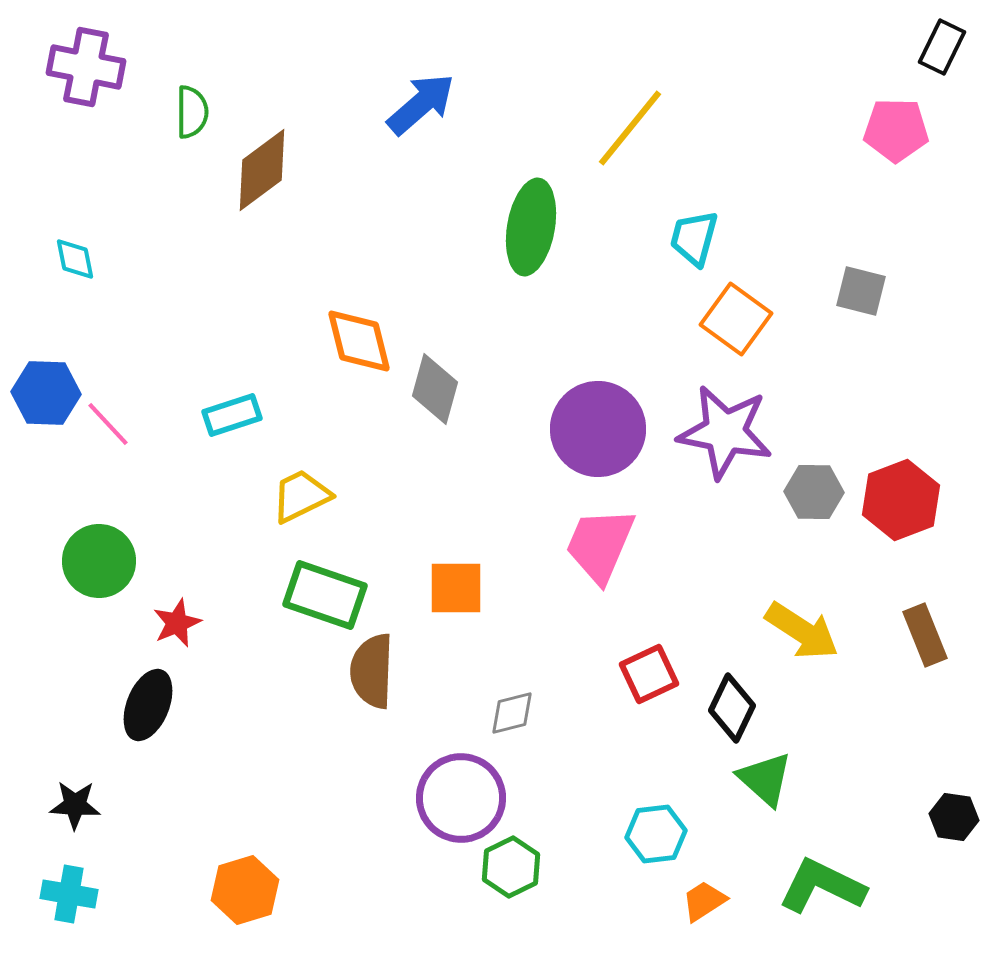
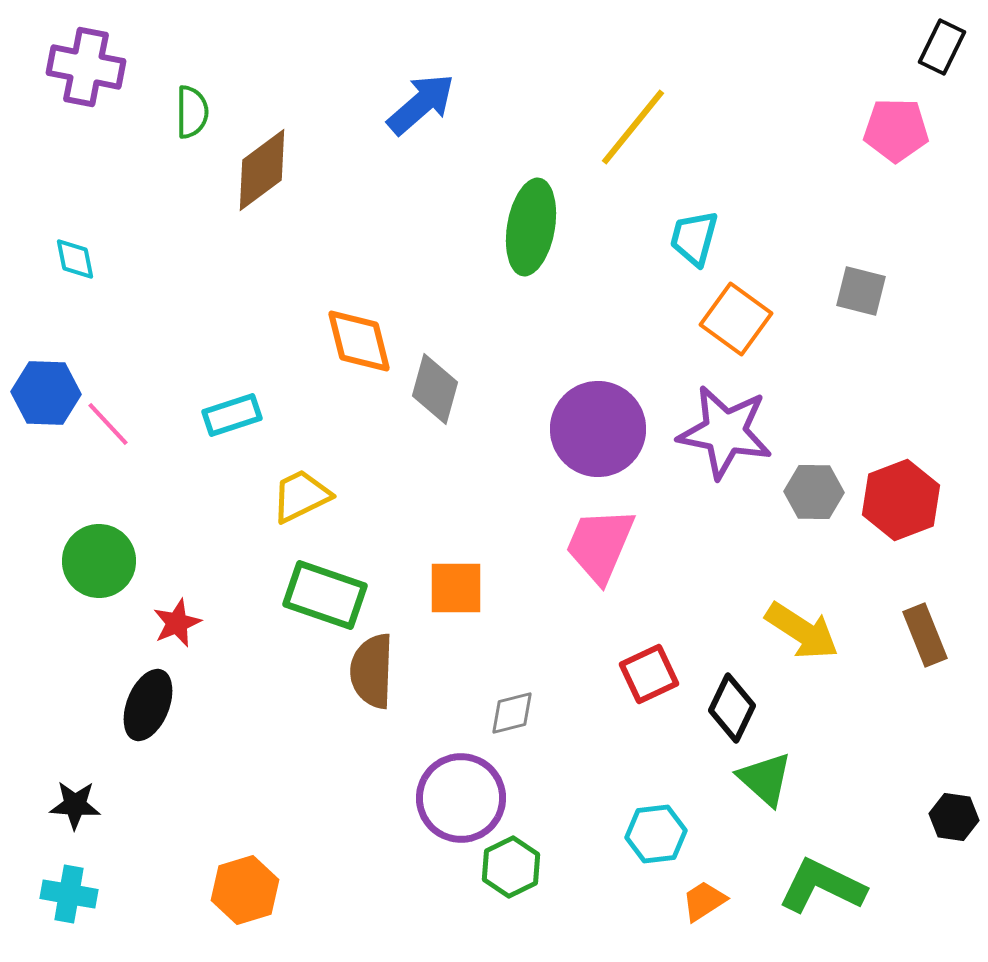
yellow line at (630, 128): moved 3 px right, 1 px up
